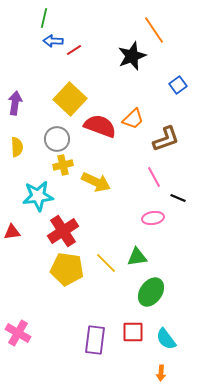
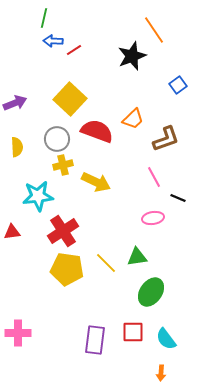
purple arrow: rotated 60 degrees clockwise
red semicircle: moved 3 px left, 5 px down
pink cross: rotated 30 degrees counterclockwise
